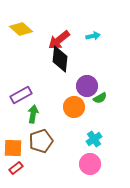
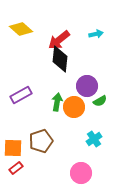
cyan arrow: moved 3 px right, 2 px up
green semicircle: moved 3 px down
green arrow: moved 24 px right, 12 px up
pink circle: moved 9 px left, 9 px down
